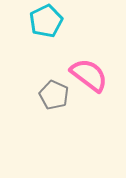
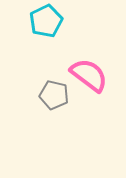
gray pentagon: rotated 12 degrees counterclockwise
